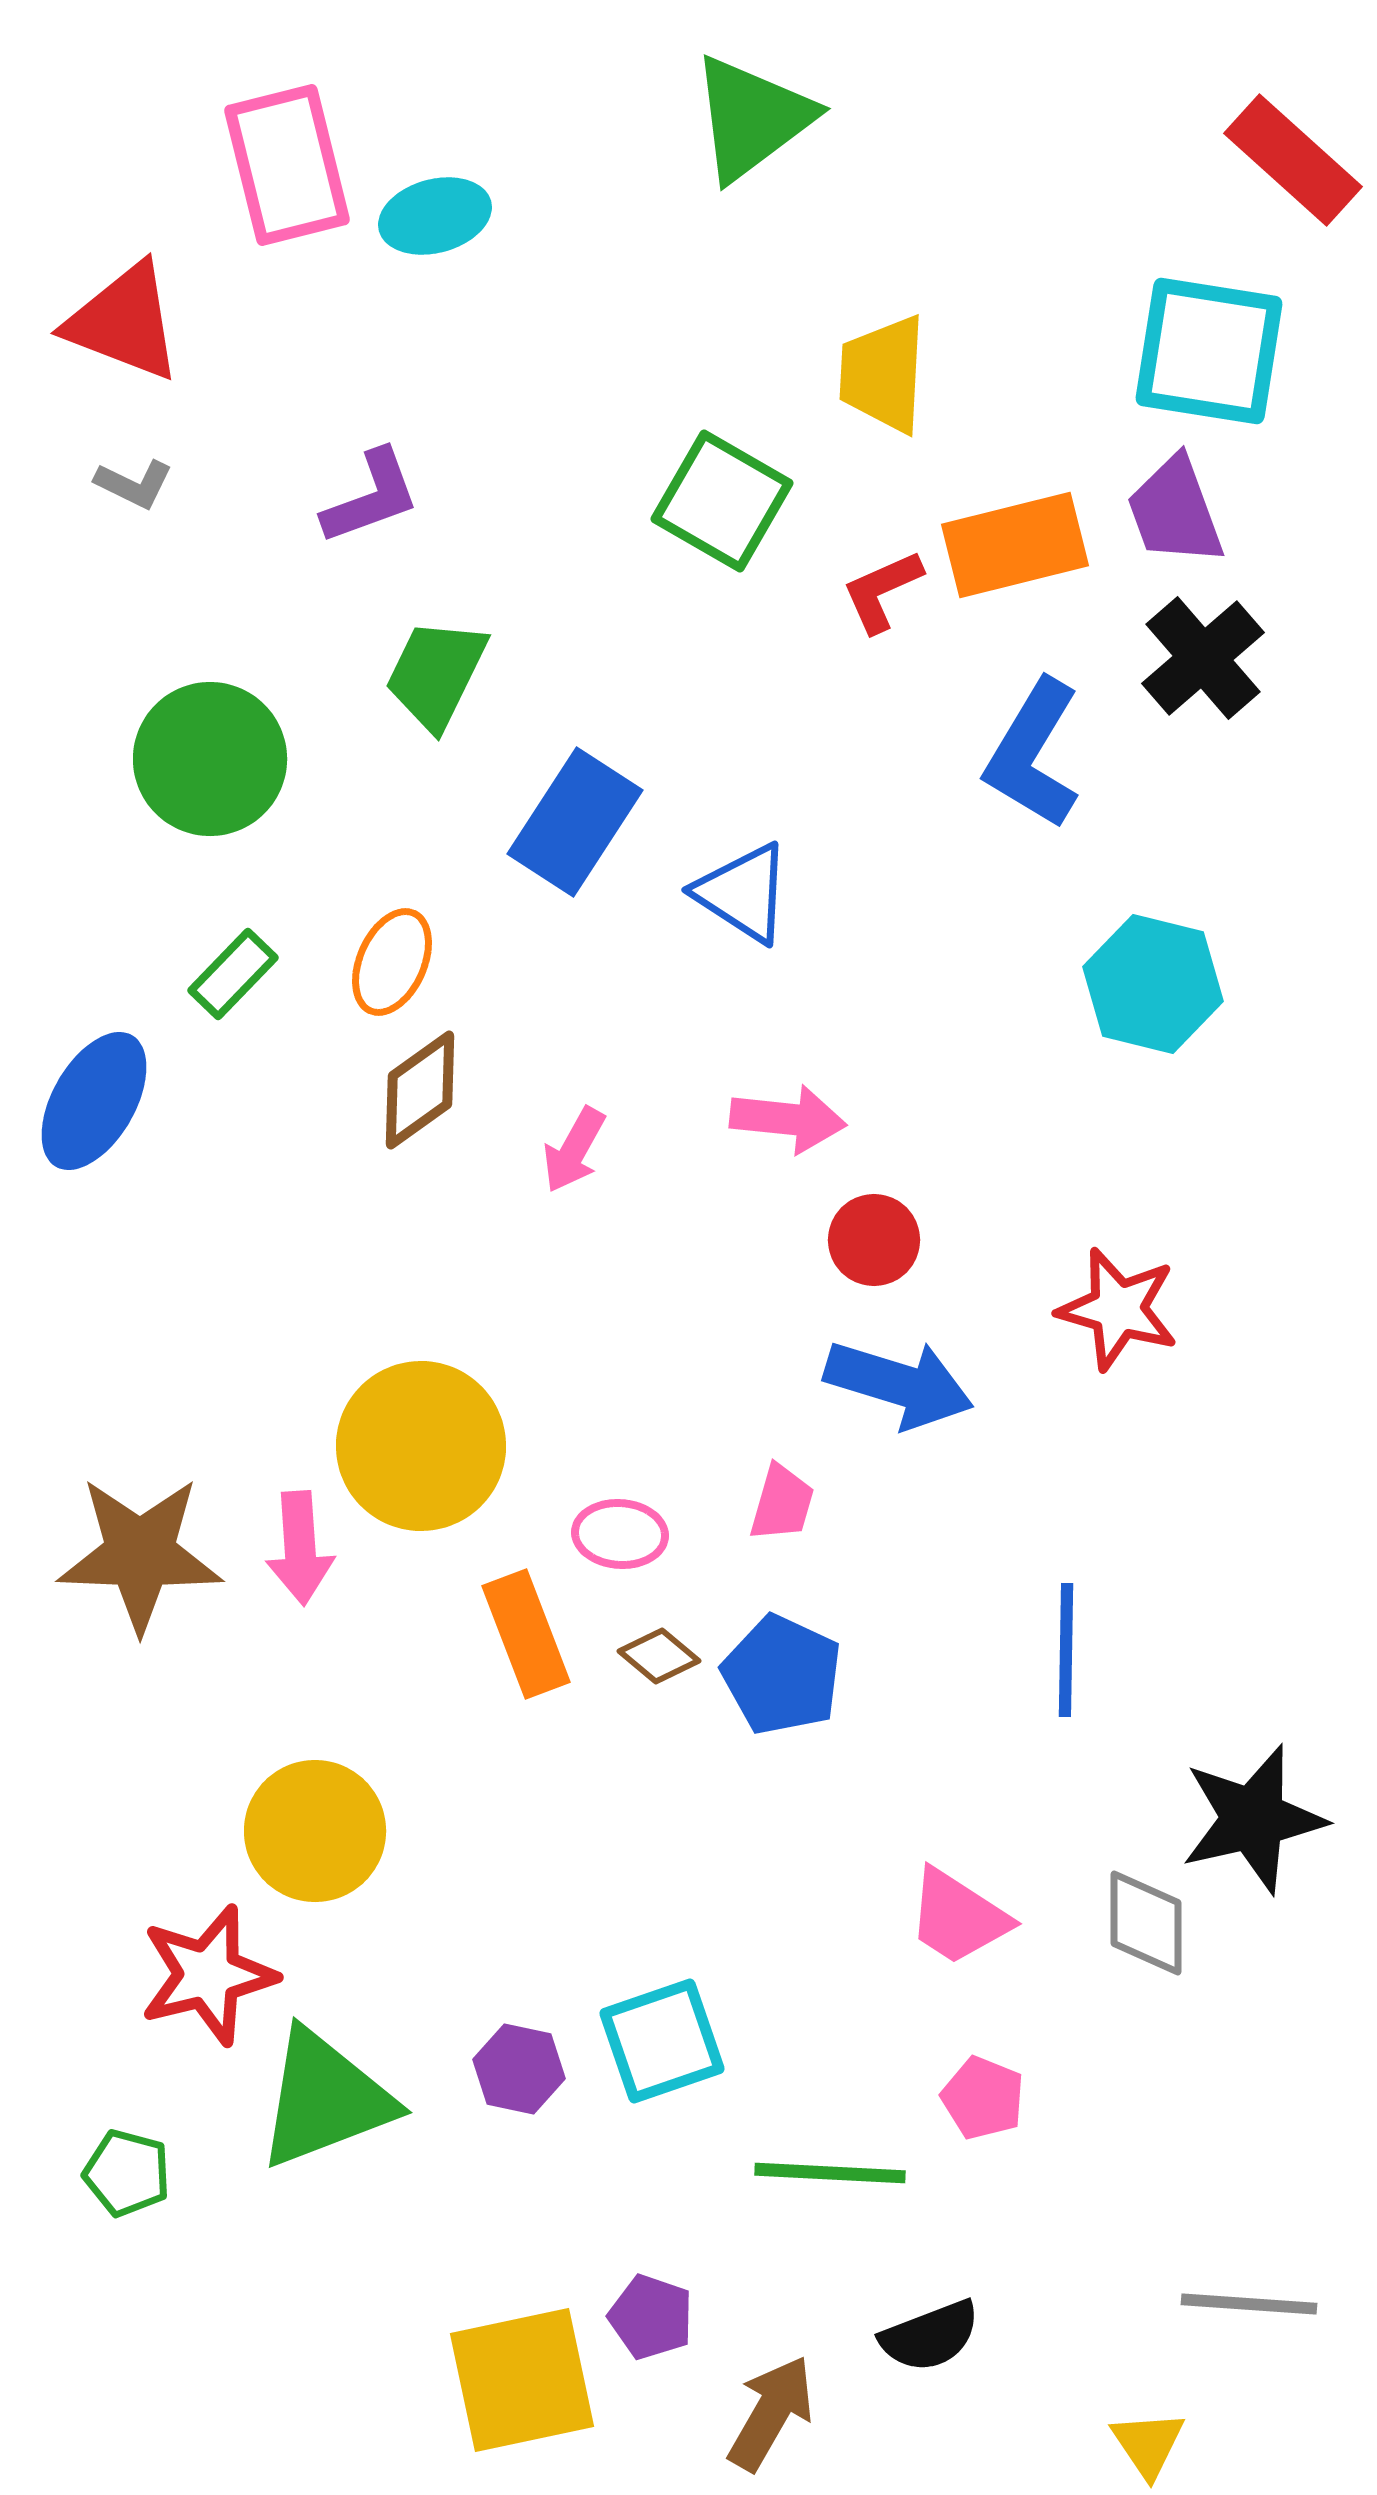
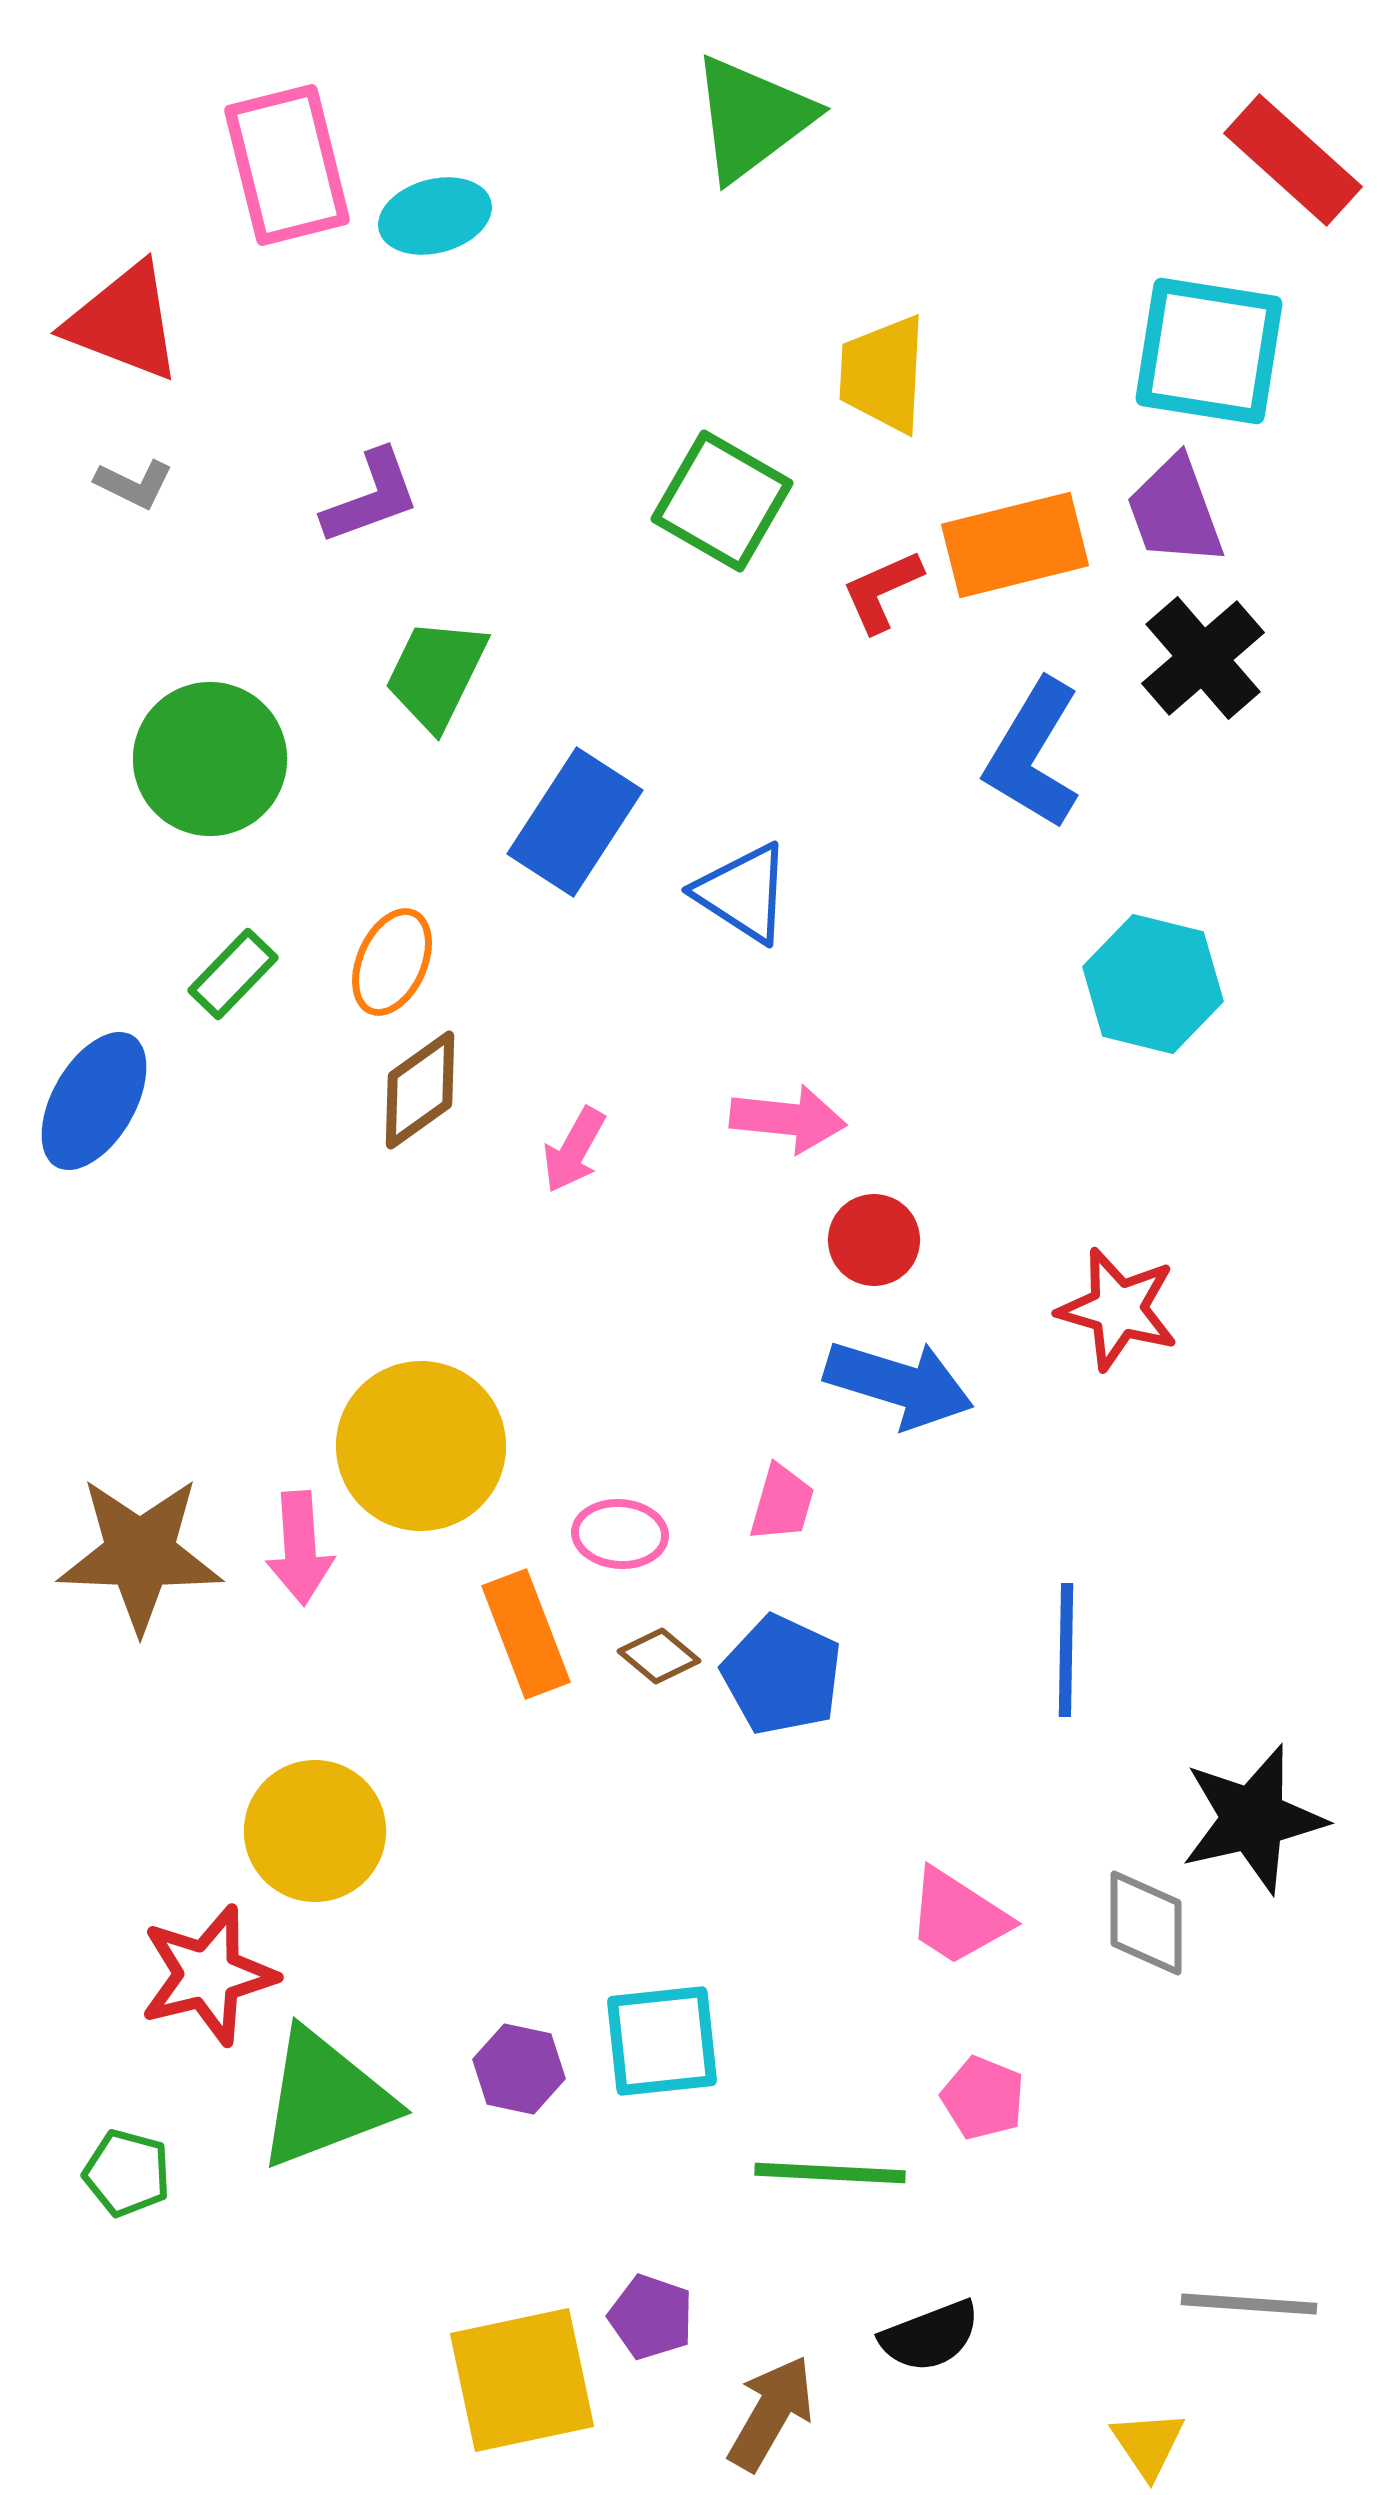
cyan square at (662, 2041): rotated 13 degrees clockwise
